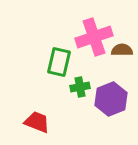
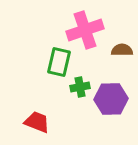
pink cross: moved 9 px left, 7 px up
purple hexagon: rotated 20 degrees clockwise
